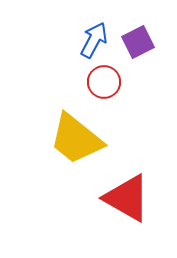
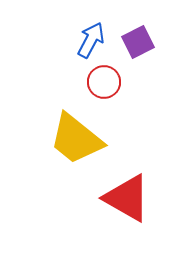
blue arrow: moved 3 px left
